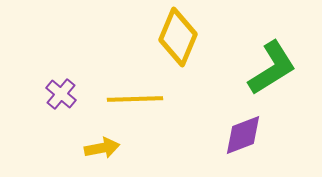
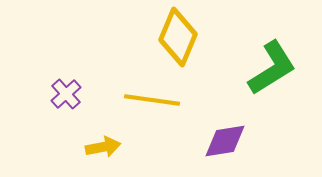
purple cross: moved 5 px right; rotated 8 degrees clockwise
yellow line: moved 17 px right, 1 px down; rotated 10 degrees clockwise
purple diamond: moved 18 px left, 6 px down; rotated 12 degrees clockwise
yellow arrow: moved 1 px right, 1 px up
